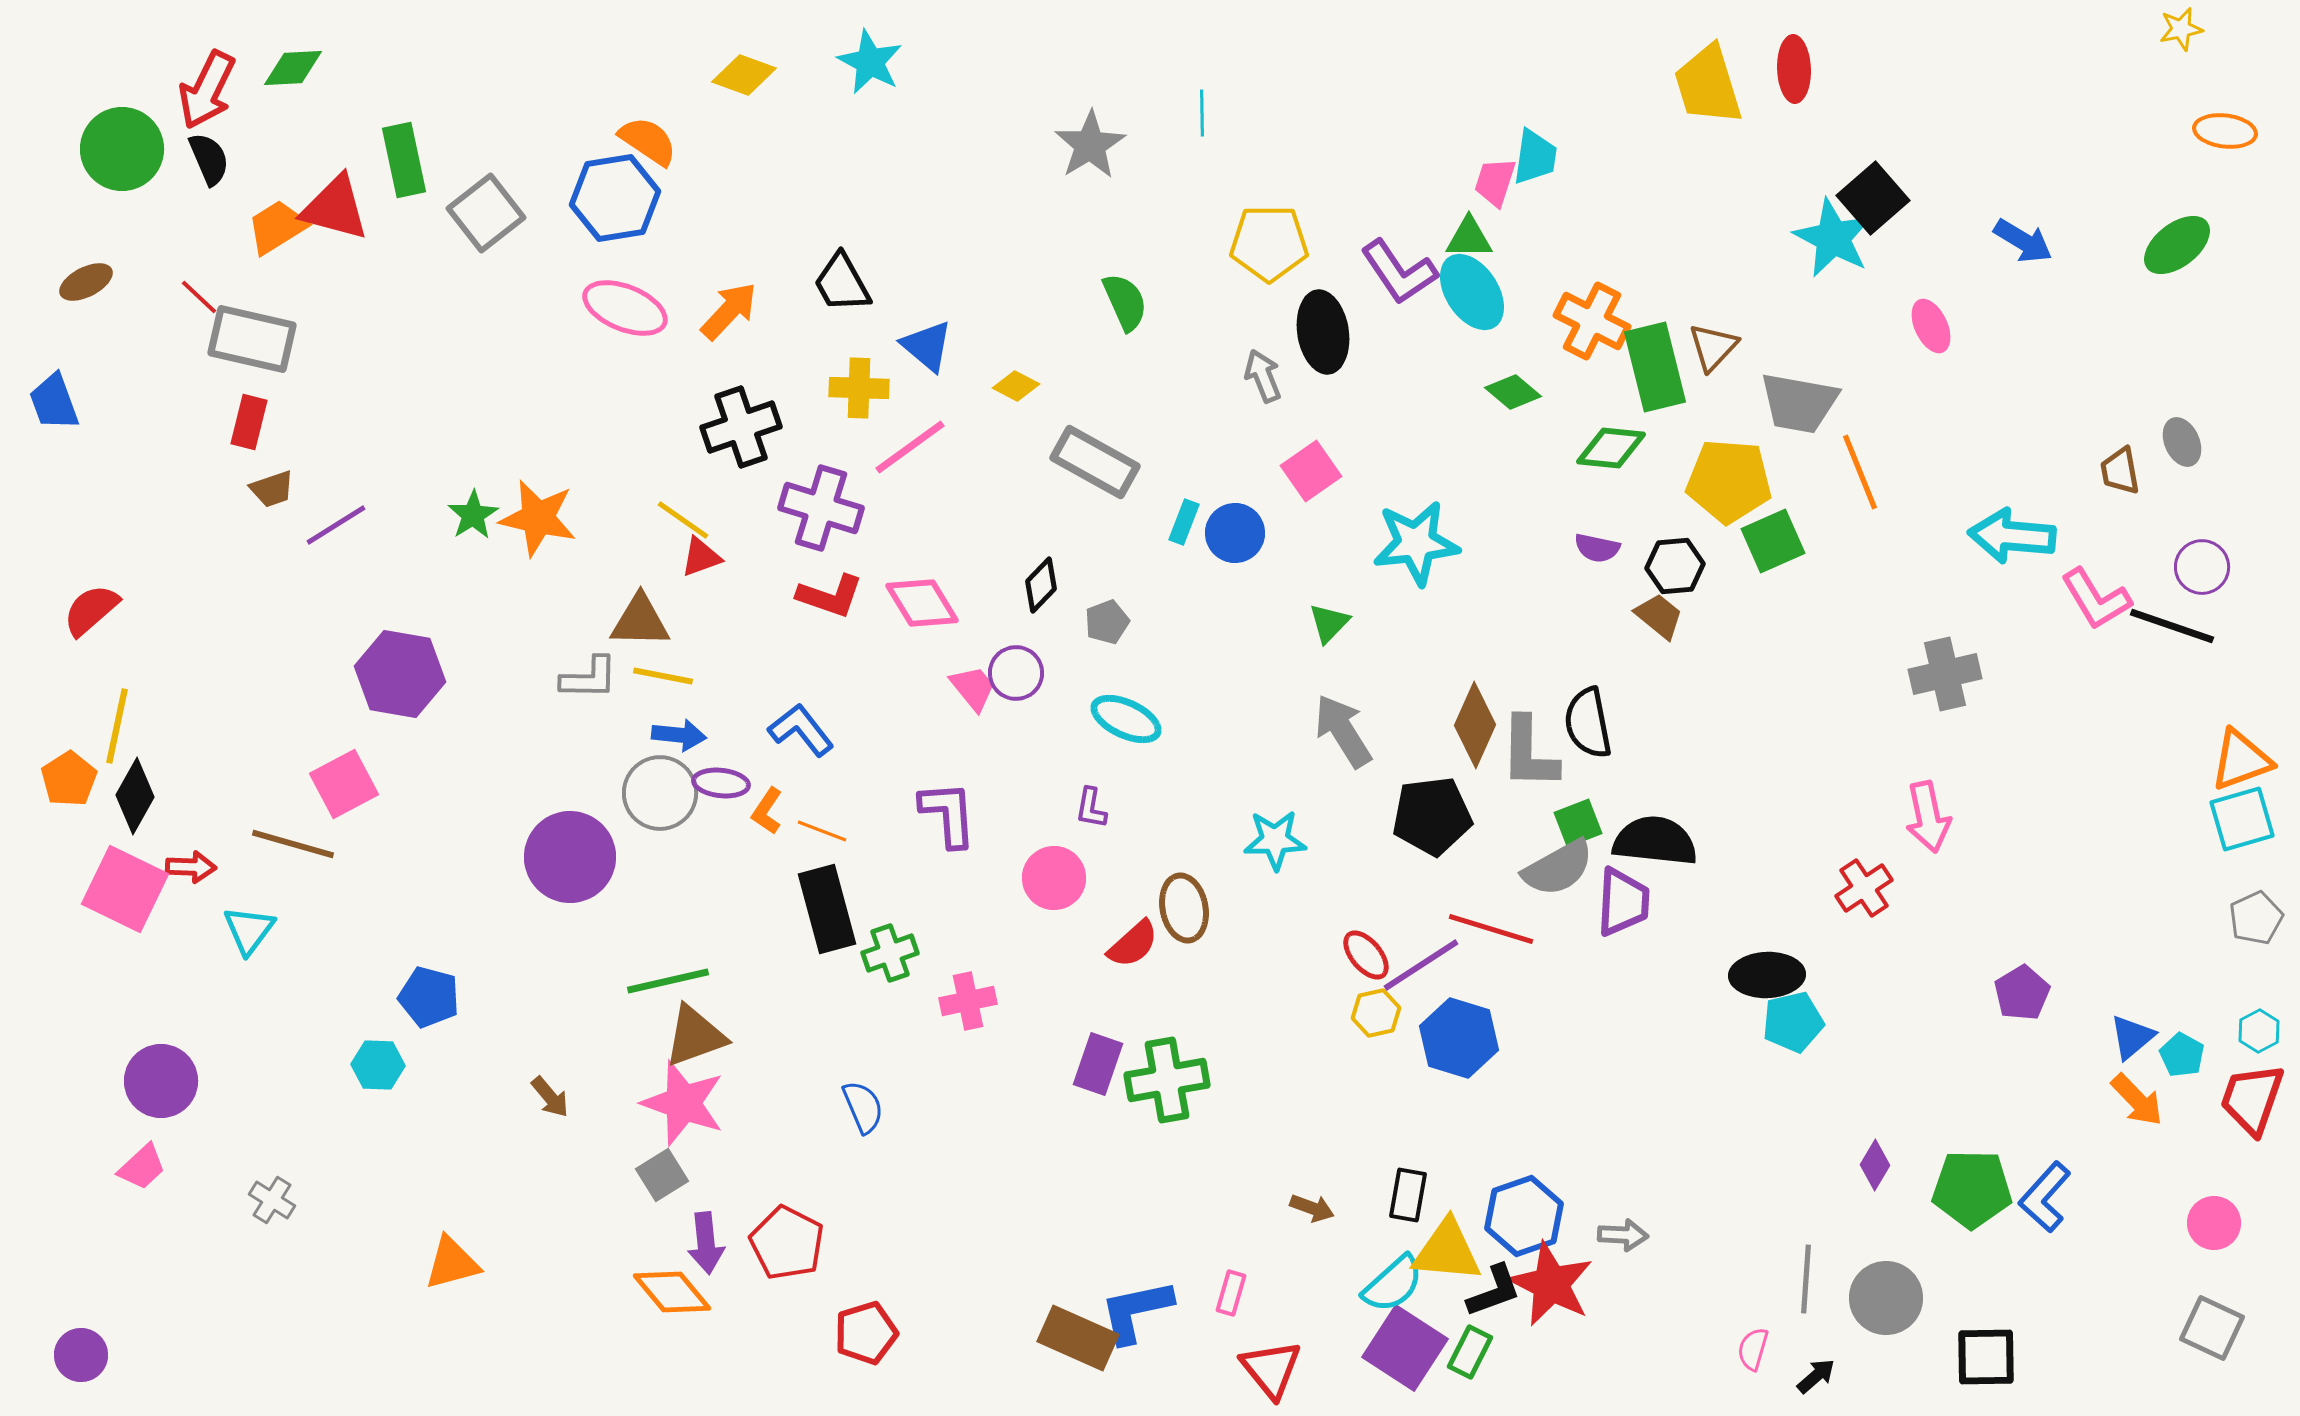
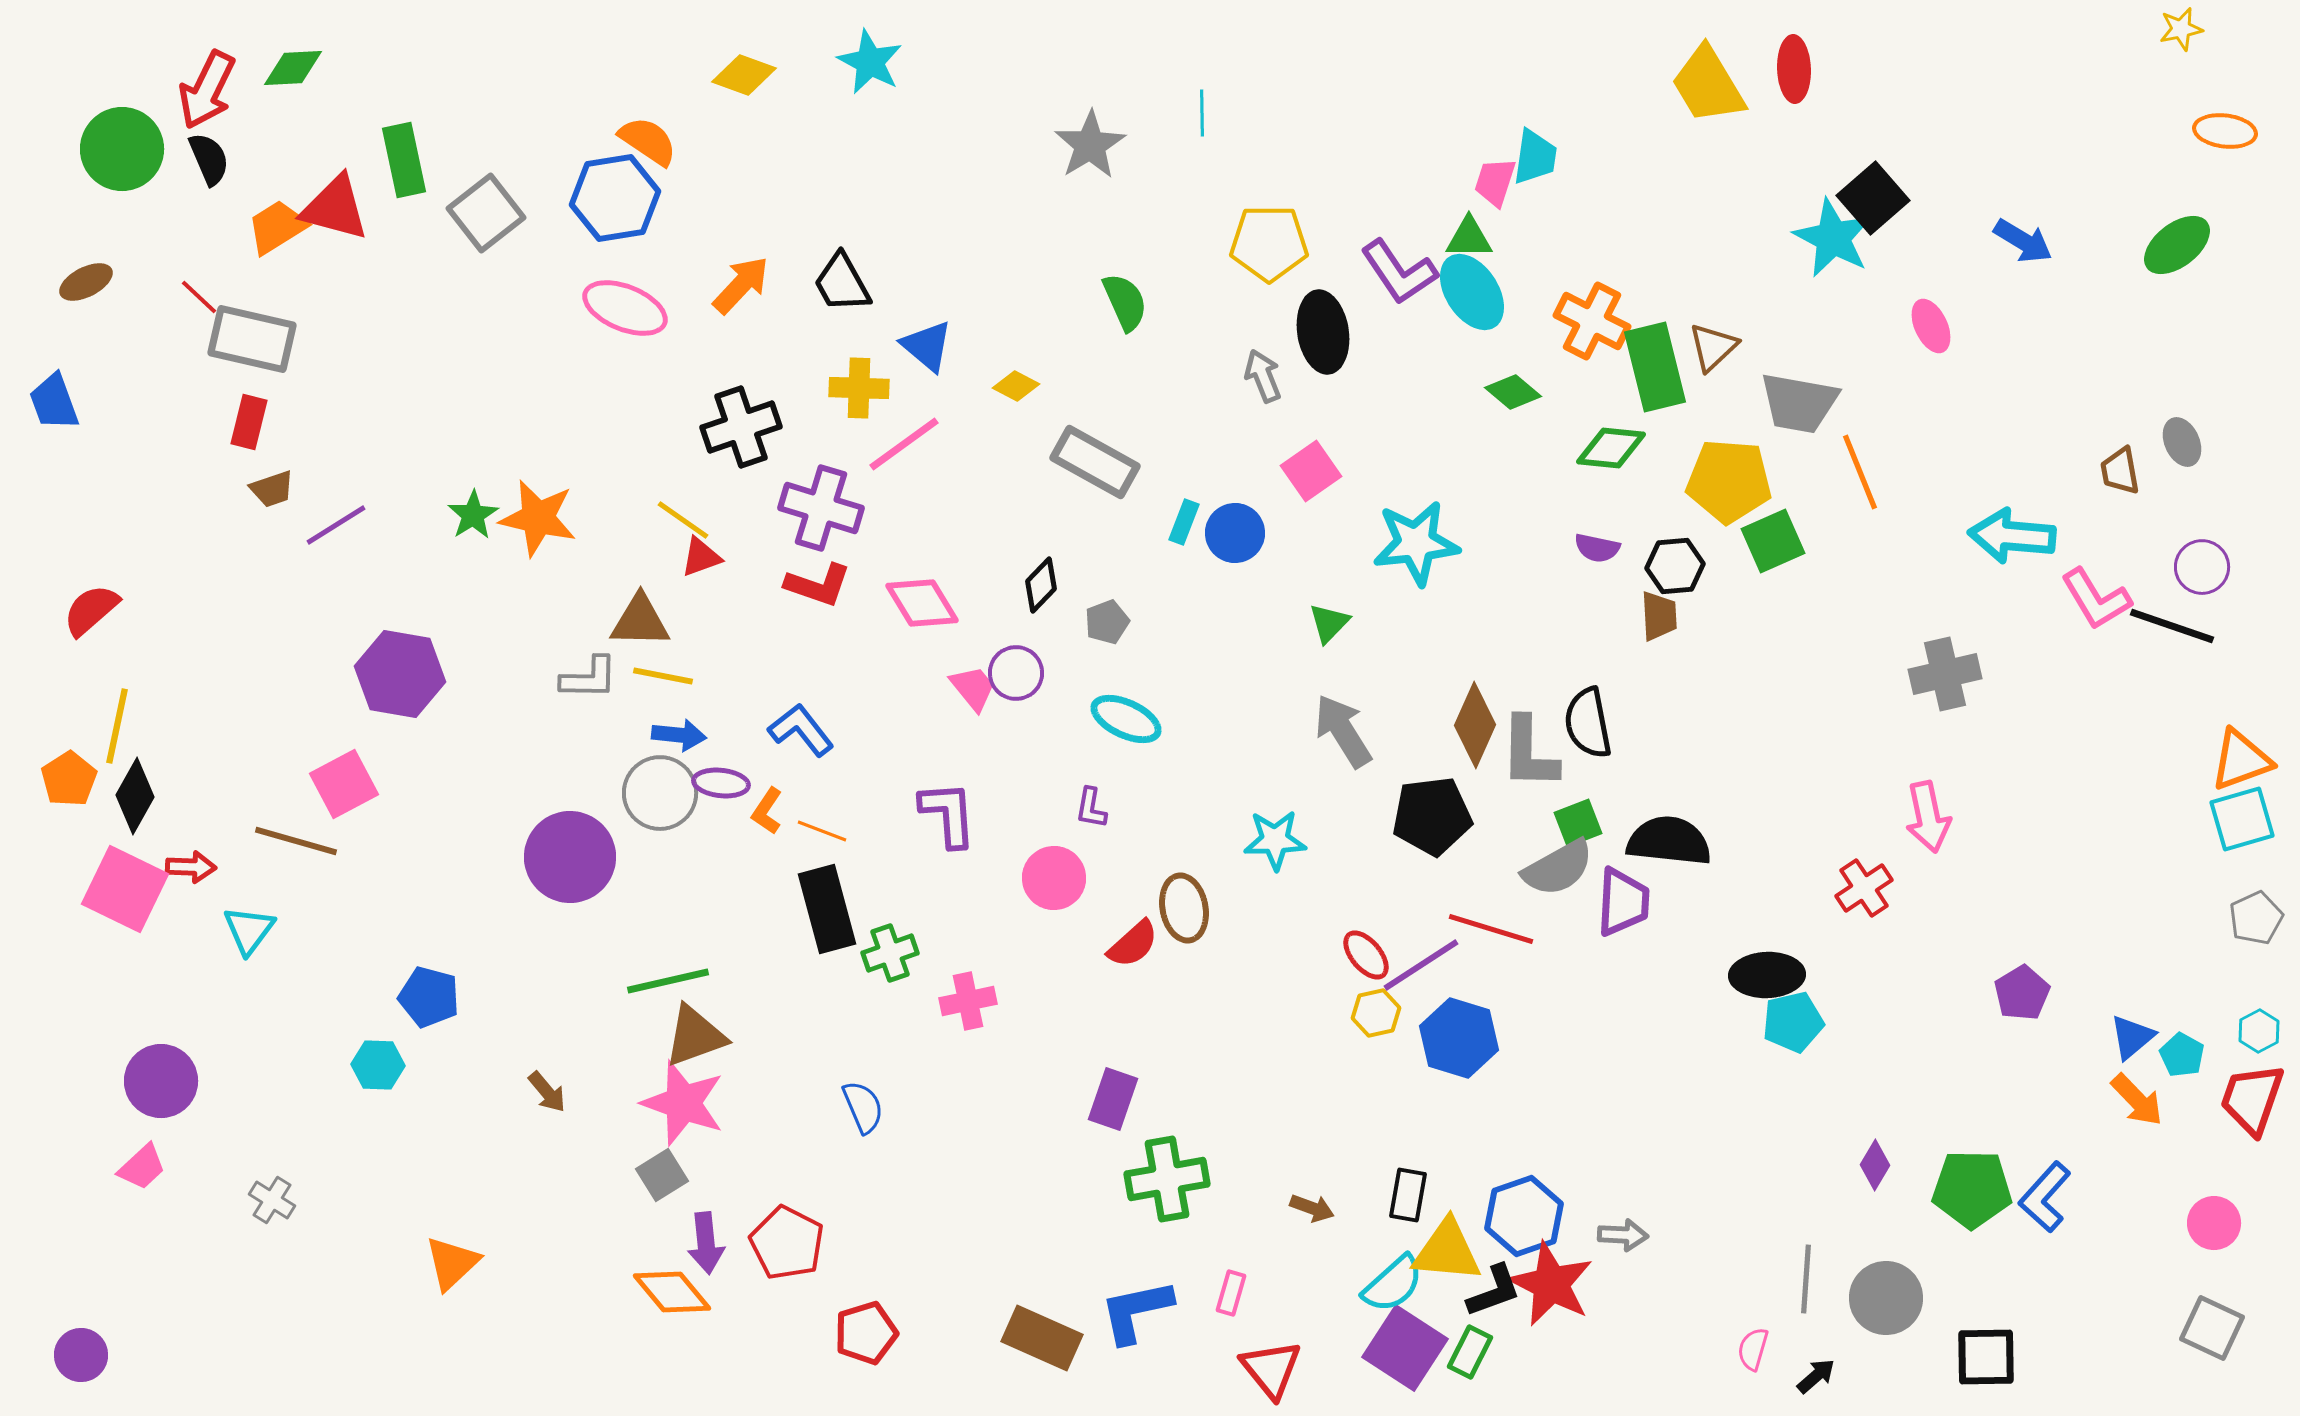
yellow trapezoid at (1708, 85): rotated 14 degrees counterclockwise
orange arrow at (729, 311): moved 12 px right, 26 px up
brown triangle at (1713, 347): rotated 4 degrees clockwise
pink line at (910, 447): moved 6 px left, 3 px up
red L-shape at (830, 596): moved 12 px left, 11 px up
brown trapezoid at (1659, 616): rotated 48 degrees clockwise
black semicircle at (1655, 841): moved 14 px right
brown line at (293, 844): moved 3 px right, 3 px up
purple rectangle at (1098, 1064): moved 15 px right, 35 px down
green cross at (1167, 1080): moved 99 px down
brown arrow at (550, 1097): moved 3 px left, 5 px up
orange triangle at (452, 1263): rotated 28 degrees counterclockwise
brown rectangle at (1078, 1338): moved 36 px left
